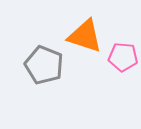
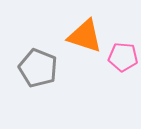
gray pentagon: moved 6 px left, 3 px down
